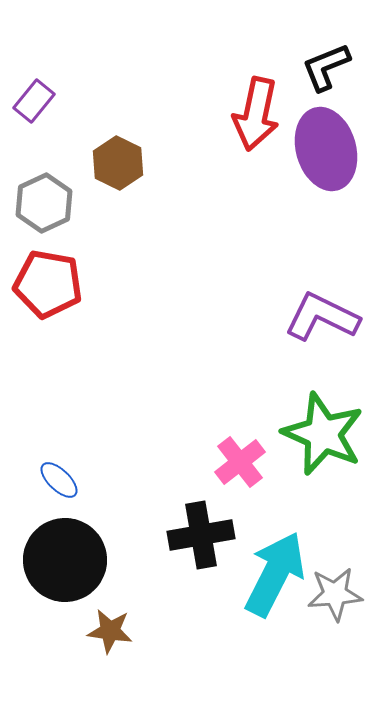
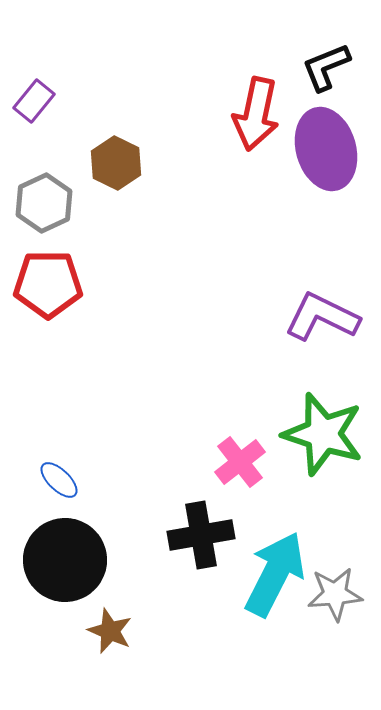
brown hexagon: moved 2 px left
red pentagon: rotated 10 degrees counterclockwise
green star: rotated 6 degrees counterclockwise
brown star: rotated 15 degrees clockwise
